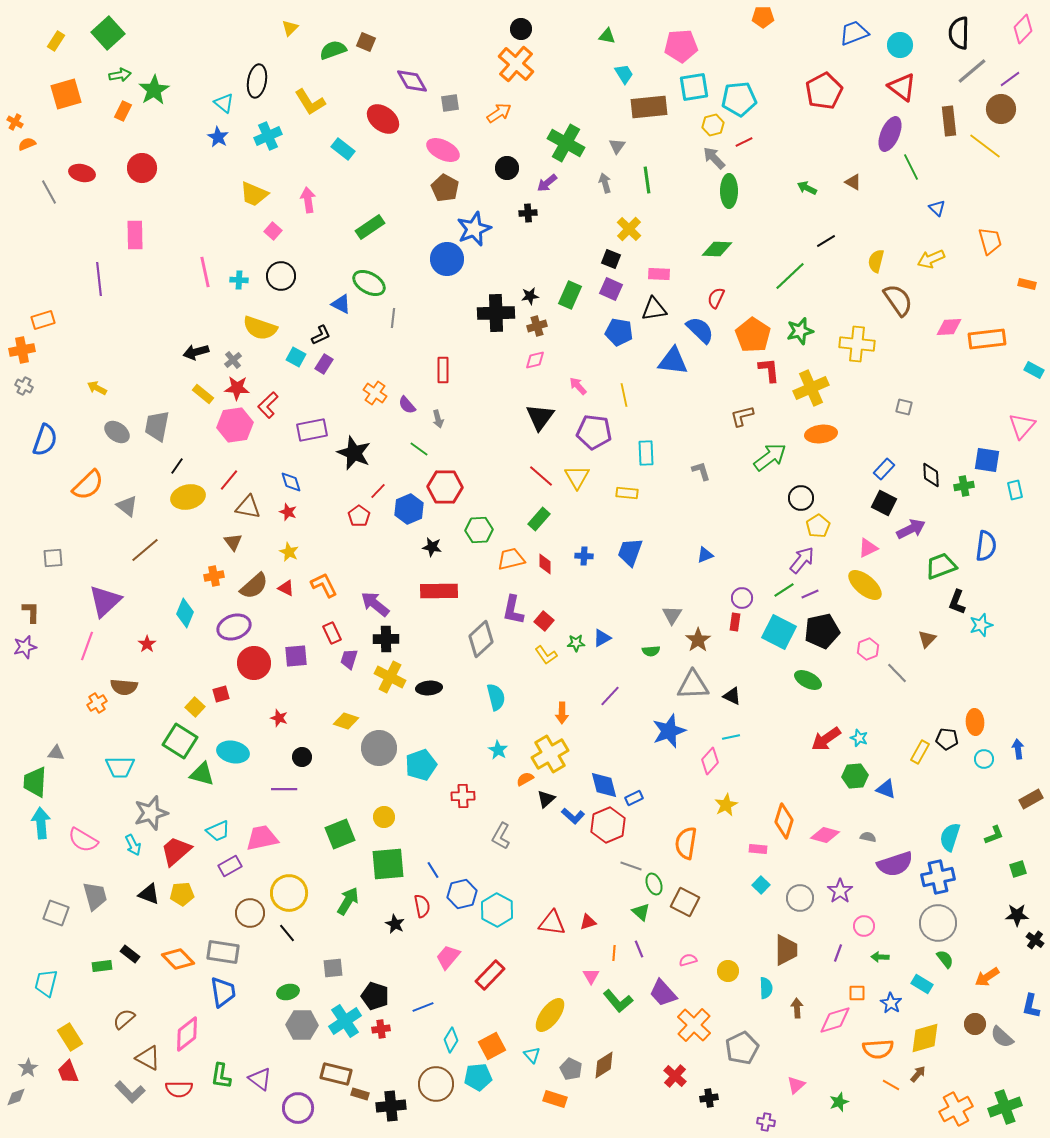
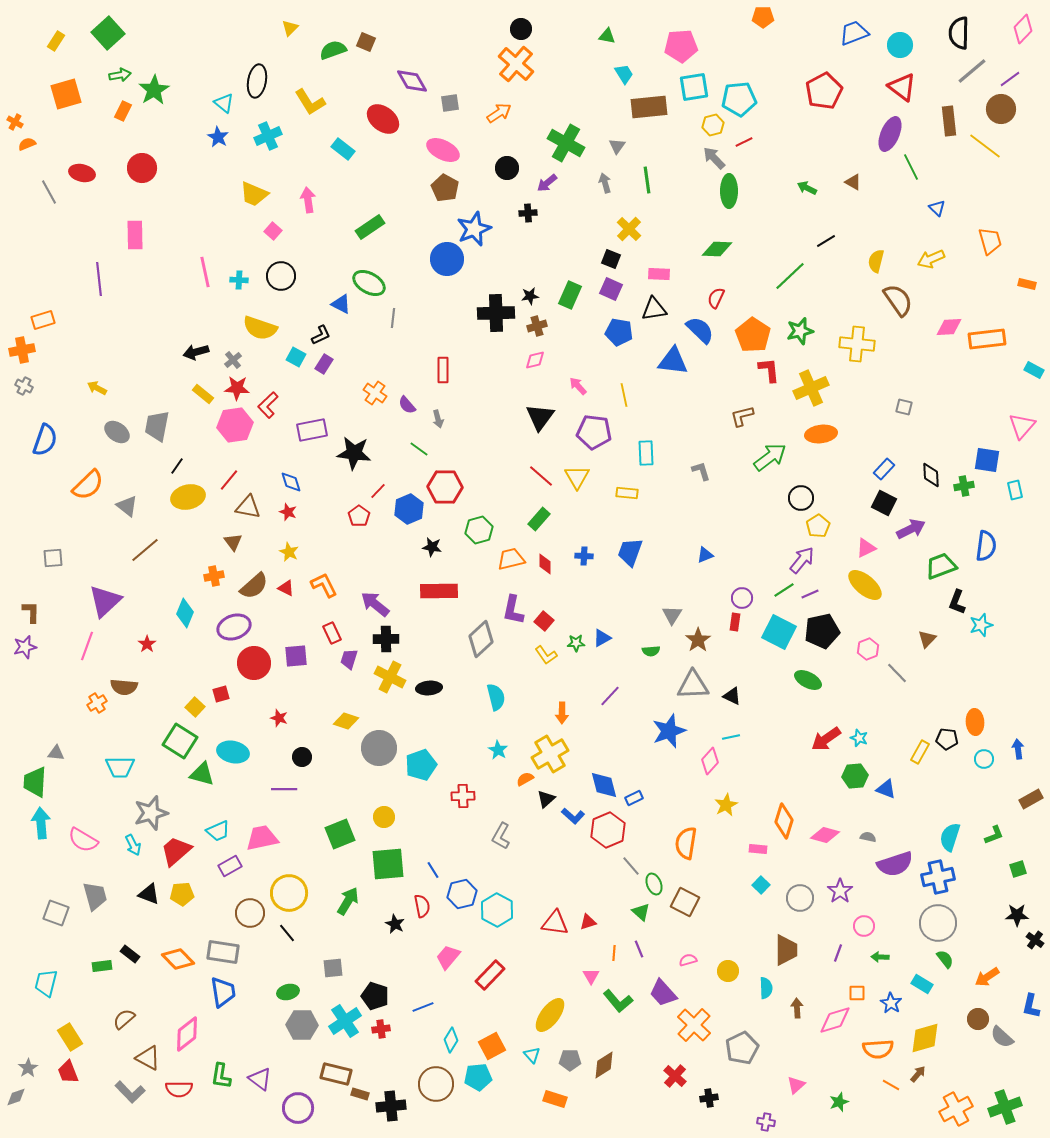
black star at (354, 453): rotated 16 degrees counterclockwise
green hexagon at (479, 530): rotated 12 degrees counterclockwise
pink triangle at (868, 548): moved 2 px left
red hexagon at (608, 825): moved 5 px down
gray line at (631, 866): rotated 30 degrees clockwise
red triangle at (552, 923): moved 3 px right
brown circle at (975, 1024): moved 3 px right, 5 px up
gray pentagon at (571, 1069): moved 1 px left, 9 px up; rotated 25 degrees counterclockwise
